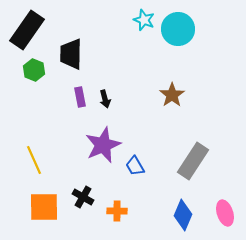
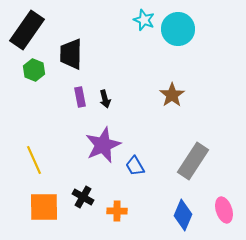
pink ellipse: moved 1 px left, 3 px up
